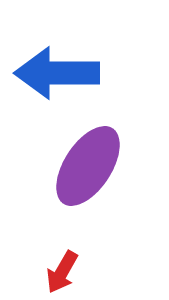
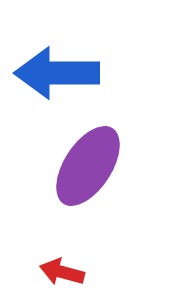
red arrow: rotated 75 degrees clockwise
